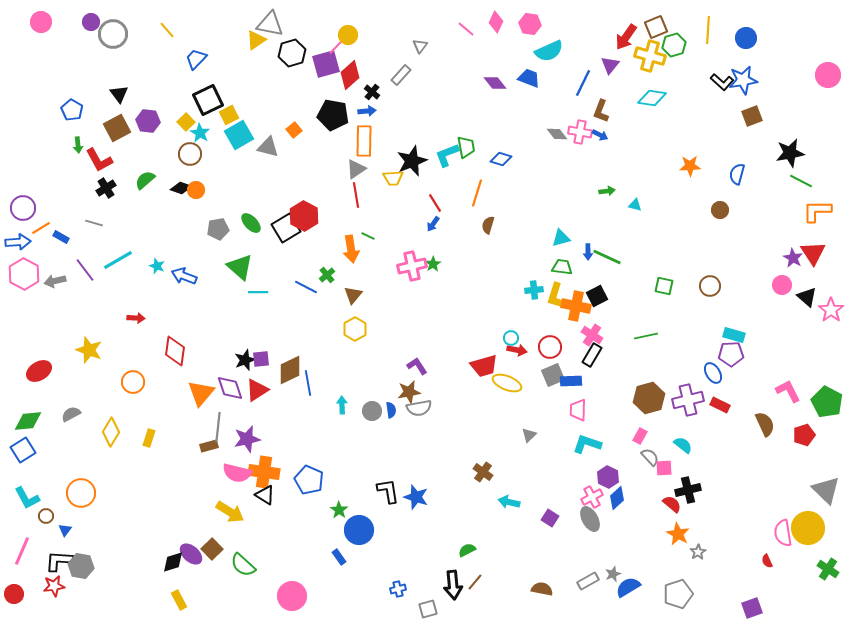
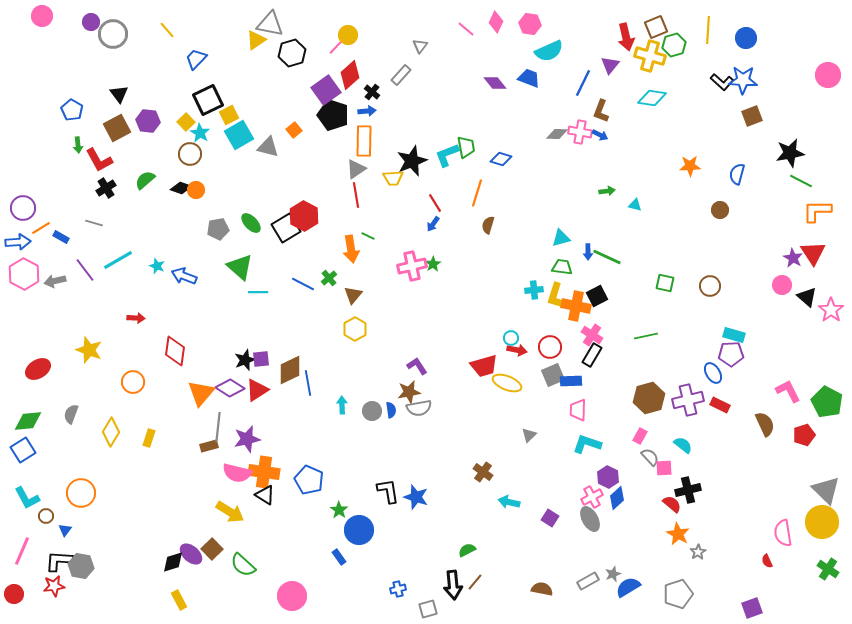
pink circle at (41, 22): moved 1 px right, 6 px up
red arrow at (626, 37): rotated 48 degrees counterclockwise
purple square at (326, 64): moved 26 px down; rotated 20 degrees counterclockwise
blue star at (743, 80): rotated 12 degrees clockwise
black pentagon at (333, 115): rotated 8 degrees clockwise
gray diamond at (557, 134): rotated 50 degrees counterclockwise
green cross at (327, 275): moved 2 px right, 3 px down
green square at (664, 286): moved 1 px right, 3 px up
blue line at (306, 287): moved 3 px left, 3 px up
red ellipse at (39, 371): moved 1 px left, 2 px up
purple diamond at (230, 388): rotated 40 degrees counterclockwise
gray semicircle at (71, 414): rotated 42 degrees counterclockwise
yellow circle at (808, 528): moved 14 px right, 6 px up
